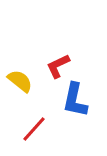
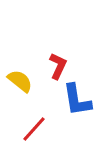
red L-shape: rotated 140 degrees clockwise
blue L-shape: moved 2 px right; rotated 21 degrees counterclockwise
